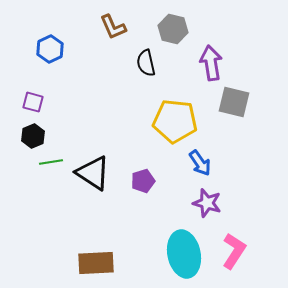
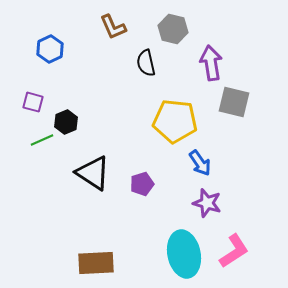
black hexagon: moved 33 px right, 14 px up
green line: moved 9 px left, 22 px up; rotated 15 degrees counterclockwise
purple pentagon: moved 1 px left, 3 px down
pink L-shape: rotated 24 degrees clockwise
